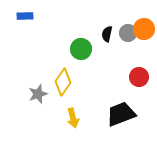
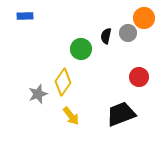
orange circle: moved 11 px up
black semicircle: moved 1 px left, 2 px down
yellow arrow: moved 2 px left, 2 px up; rotated 24 degrees counterclockwise
